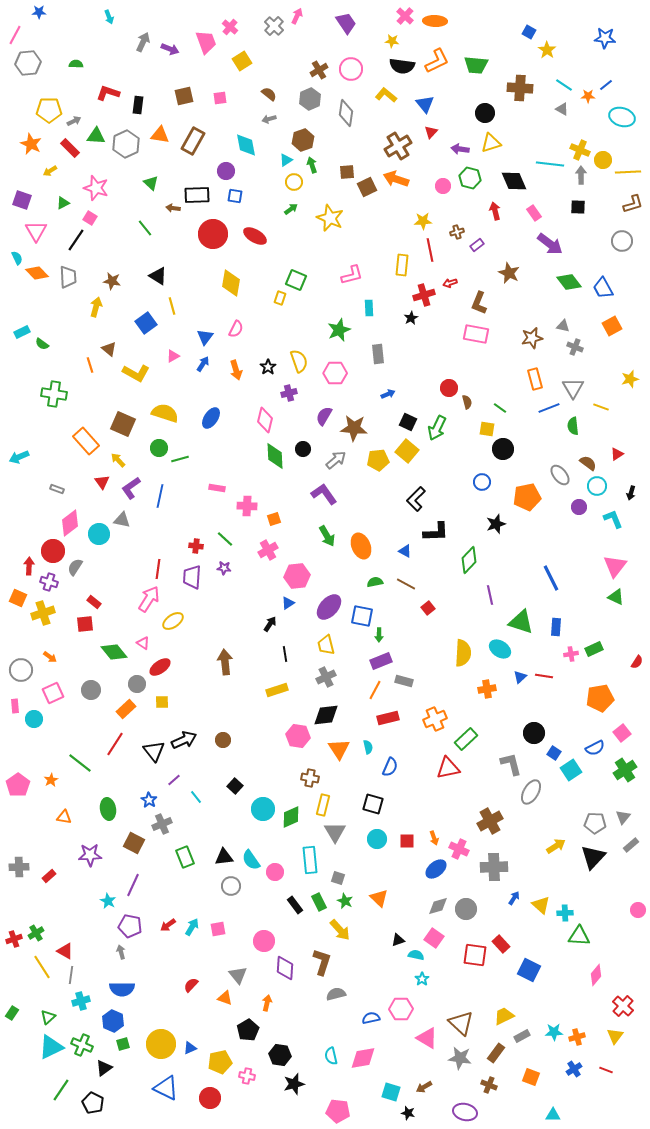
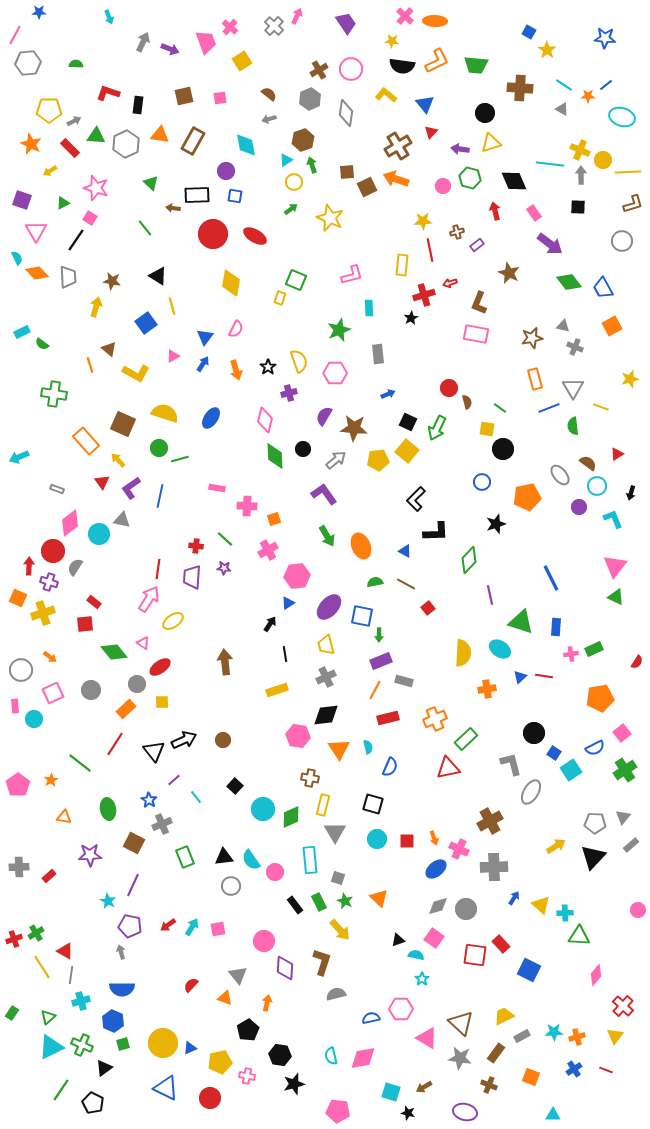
yellow circle at (161, 1044): moved 2 px right, 1 px up
